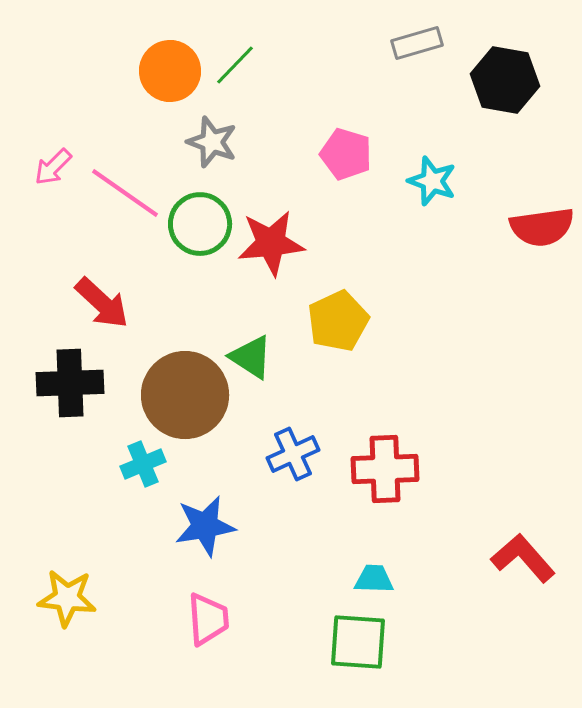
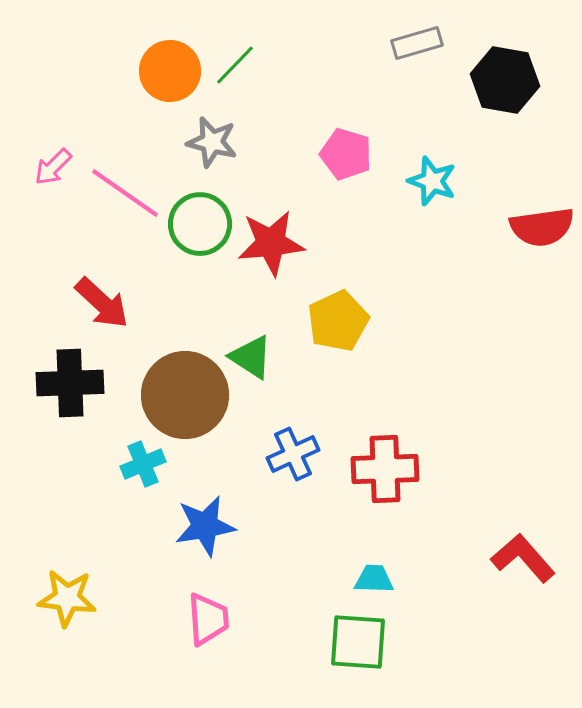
gray star: rotated 6 degrees counterclockwise
